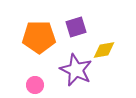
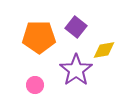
purple square: rotated 35 degrees counterclockwise
purple star: rotated 12 degrees clockwise
